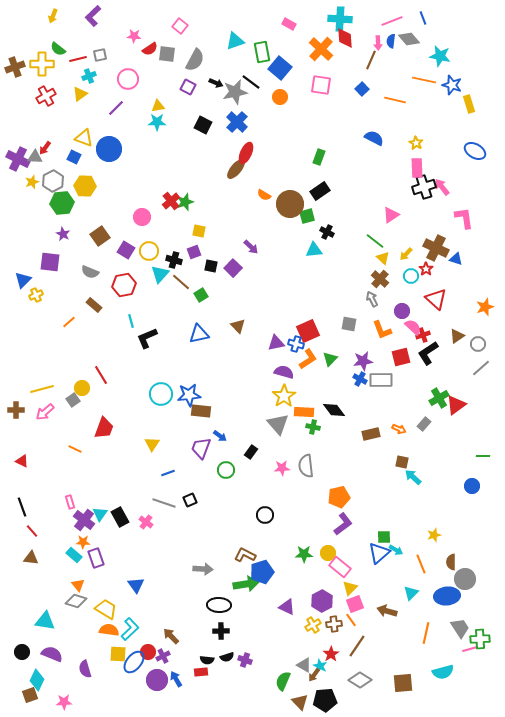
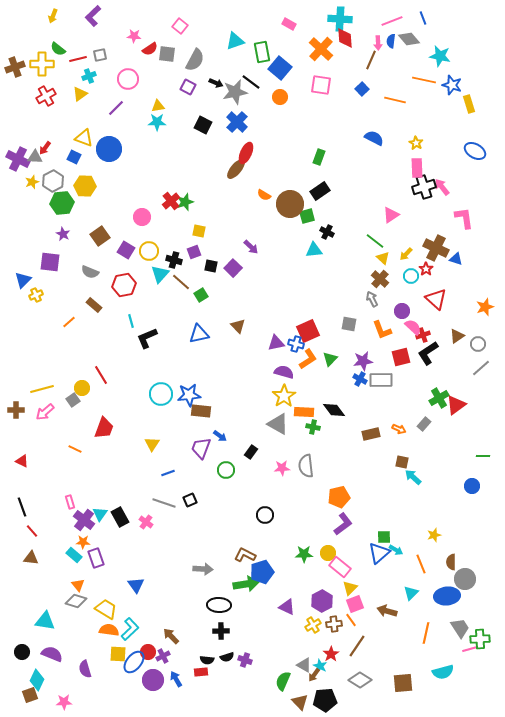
gray triangle at (278, 424): rotated 20 degrees counterclockwise
purple circle at (157, 680): moved 4 px left
